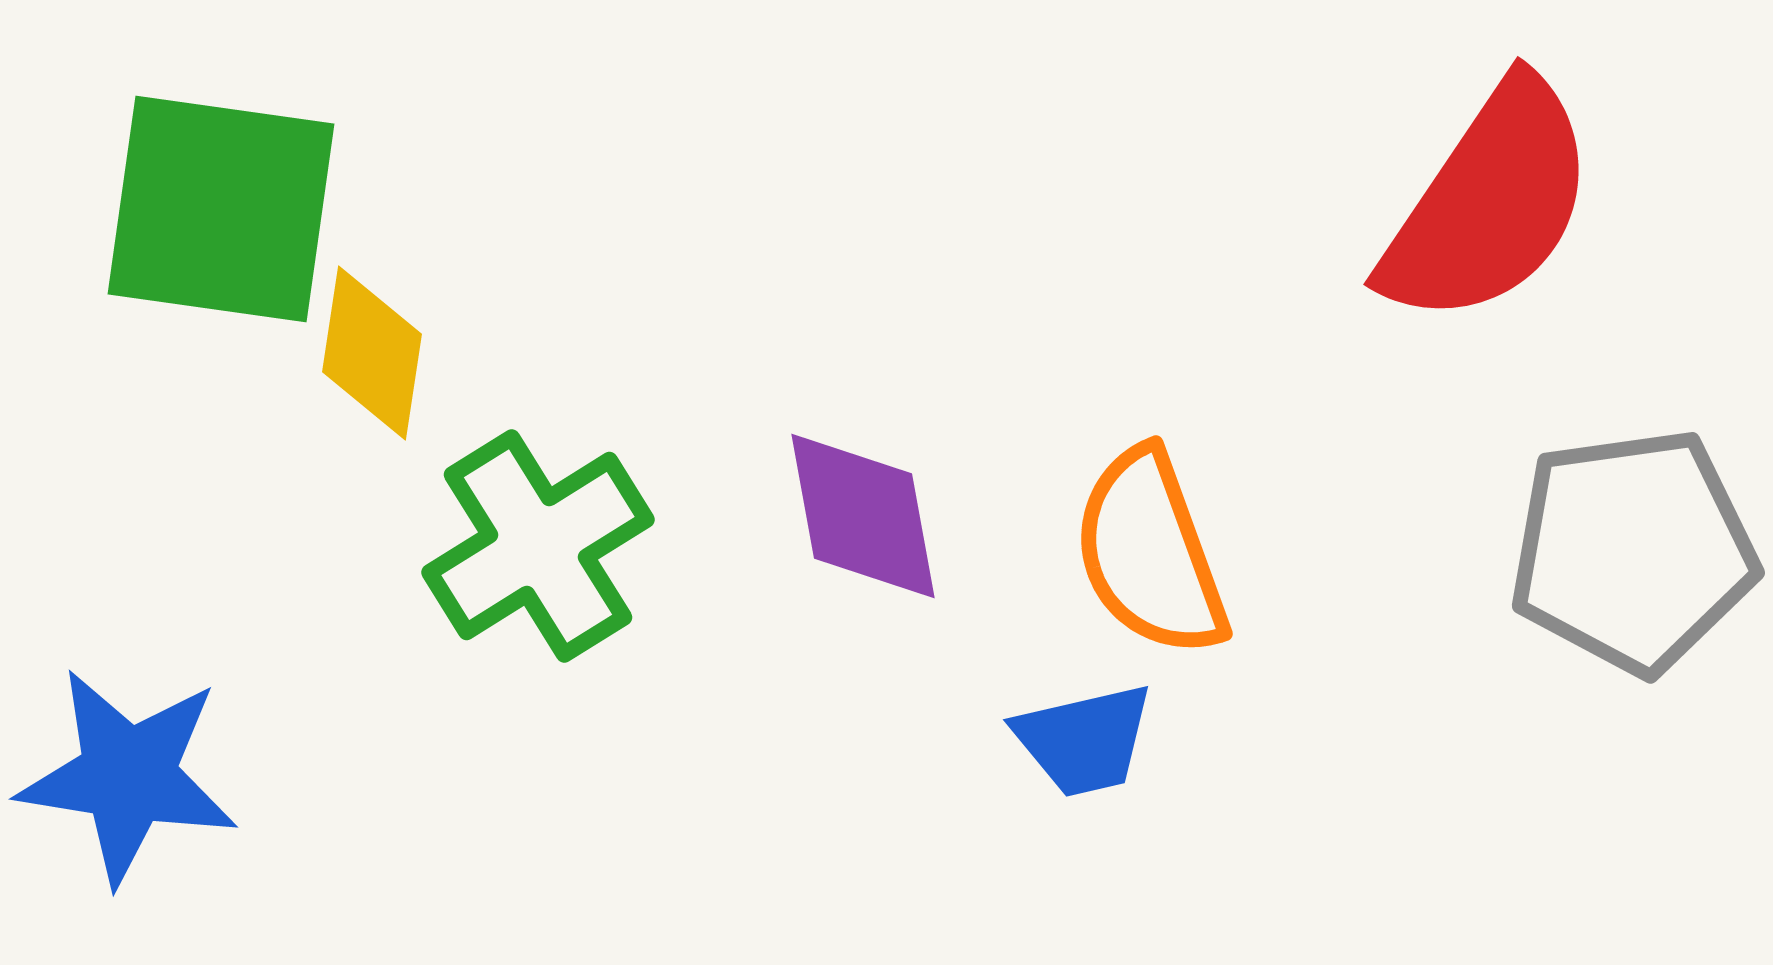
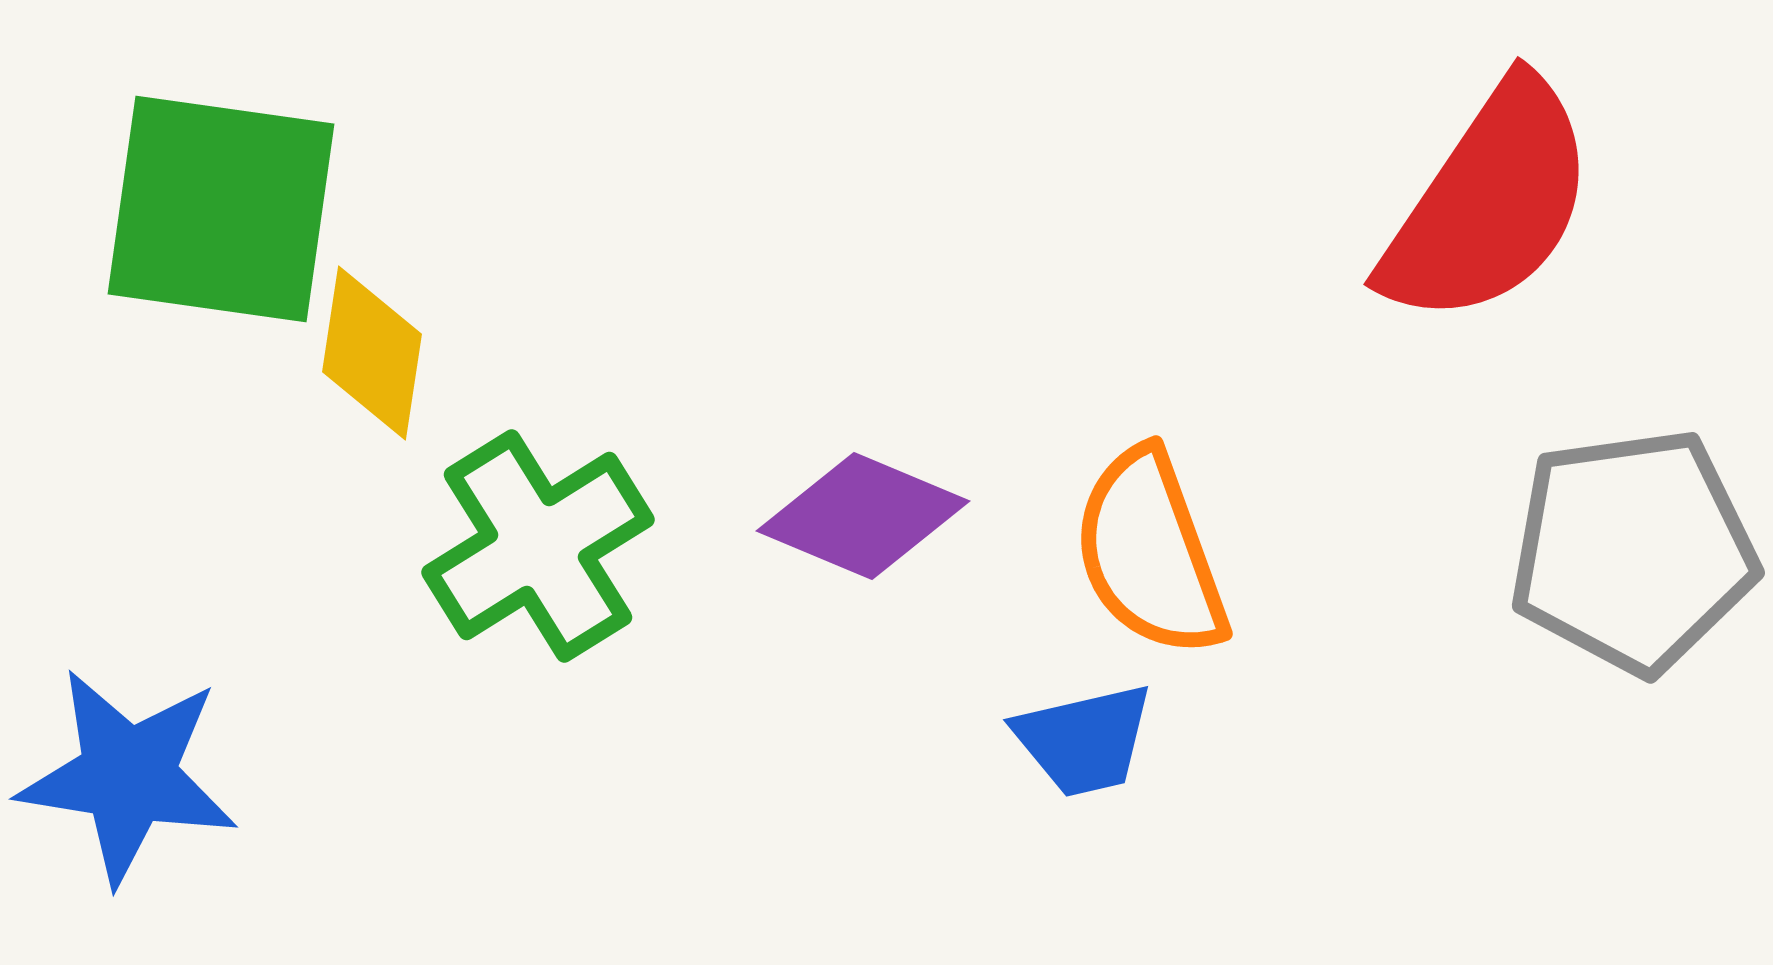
purple diamond: rotated 57 degrees counterclockwise
